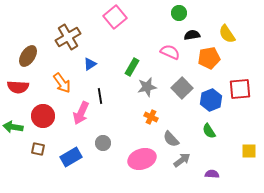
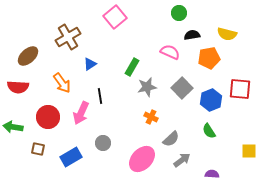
yellow semicircle: rotated 42 degrees counterclockwise
brown ellipse: rotated 15 degrees clockwise
red square: rotated 10 degrees clockwise
red circle: moved 5 px right, 1 px down
gray semicircle: rotated 90 degrees counterclockwise
pink ellipse: rotated 28 degrees counterclockwise
